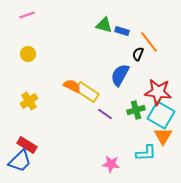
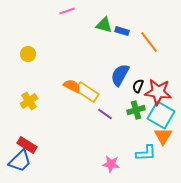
pink line: moved 40 px right, 4 px up
black semicircle: moved 32 px down
